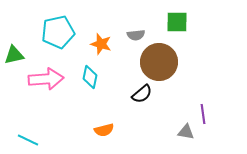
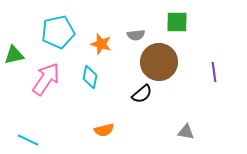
pink arrow: rotated 52 degrees counterclockwise
purple line: moved 11 px right, 42 px up
